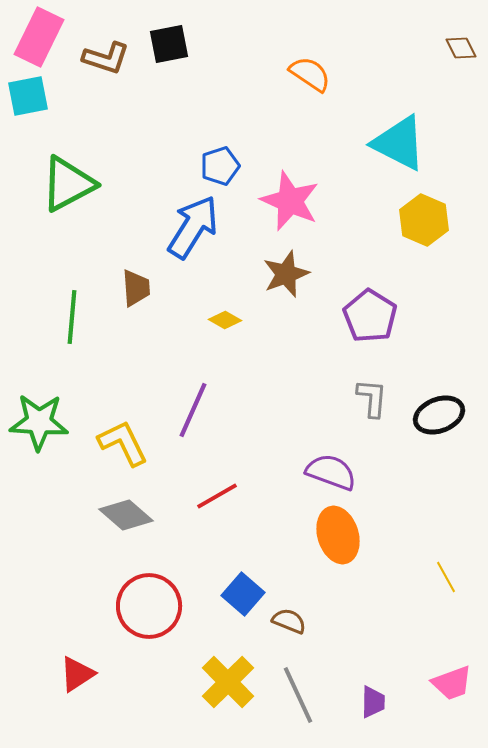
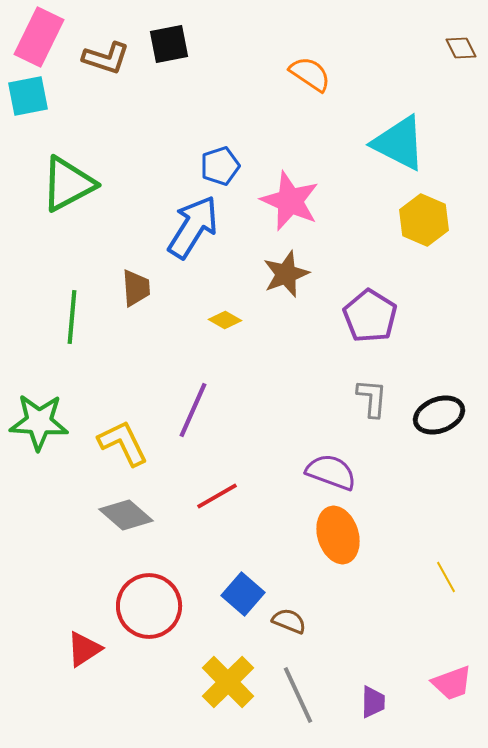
red triangle: moved 7 px right, 25 px up
